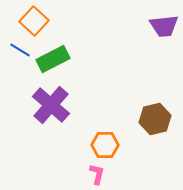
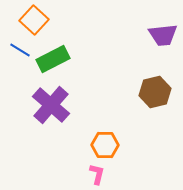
orange square: moved 1 px up
purple trapezoid: moved 1 px left, 9 px down
brown hexagon: moved 27 px up
